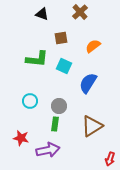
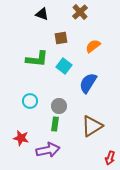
cyan square: rotated 14 degrees clockwise
red arrow: moved 1 px up
